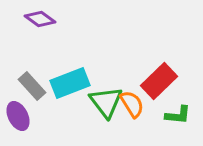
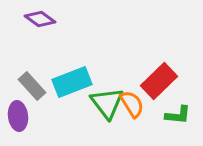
cyan rectangle: moved 2 px right, 1 px up
green triangle: moved 1 px right, 1 px down
purple ellipse: rotated 20 degrees clockwise
